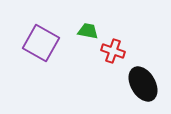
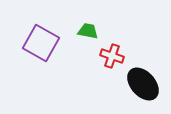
red cross: moved 1 px left, 5 px down
black ellipse: rotated 12 degrees counterclockwise
